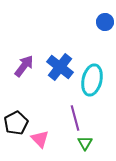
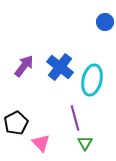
pink triangle: moved 1 px right, 4 px down
